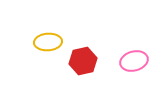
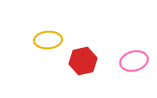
yellow ellipse: moved 2 px up
